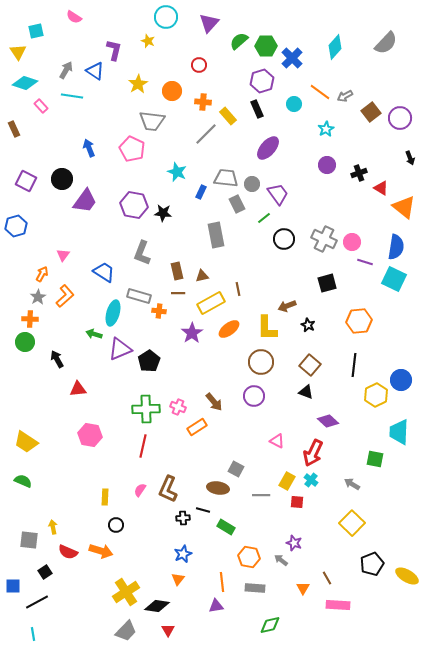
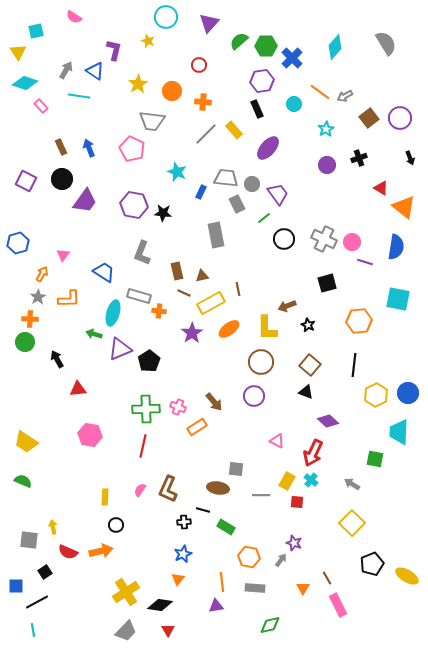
gray semicircle at (386, 43): rotated 75 degrees counterclockwise
purple hexagon at (262, 81): rotated 10 degrees clockwise
cyan line at (72, 96): moved 7 px right
brown square at (371, 112): moved 2 px left, 6 px down
yellow rectangle at (228, 116): moved 6 px right, 14 px down
brown rectangle at (14, 129): moved 47 px right, 18 px down
black cross at (359, 173): moved 15 px up
blue hexagon at (16, 226): moved 2 px right, 17 px down
cyan square at (394, 279): moved 4 px right, 20 px down; rotated 15 degrees counterclockwise
brown line at (178, 293): moved 6 px right; rotated 24 degrees clockwise
orange L-shape at (65, 296): moved 4 px right, 3 px down; rotated 40 degrees clockwise
blue circle at (401, 380): moved 7 px right, 13 px down
gray square at (236, 469): rotated 21 degrees counterclockwise
black cross at (183, 518): moved 1 px right, 4 px down
orange arrow at (101, 551): rotated 30 degrees counterclockwise
gray arrow at (281, 560): rotated 88 degrees clockwise
blue square at (13, 586): moved 3 px right
pink rectangle at (338, 605): rotated 60 degrees clockwise
black diamond at (157, 606): moved 3 px right, 1 px up
cyan line at (33, 634): moved 4 px up
